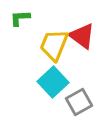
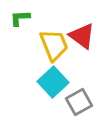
yellow trapezoid: rotated 136 degrees clockwise
